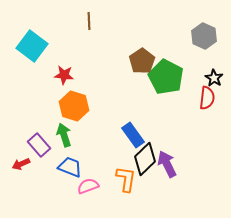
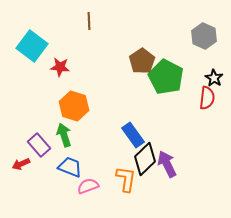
red star: moved 4 px left, 8 px up
